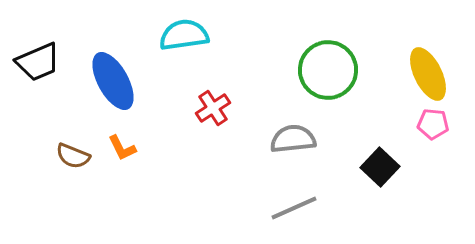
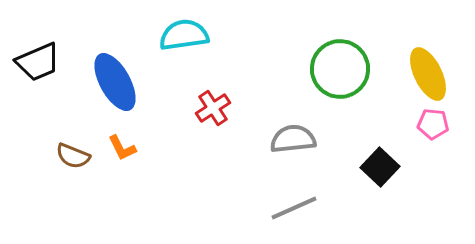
green circle: moved 12 px right, 1 px up
blue ellipse: moved 2 px right, 1 px down
